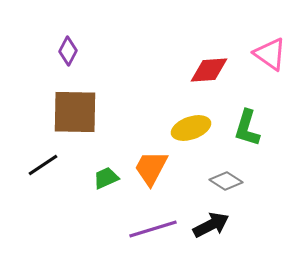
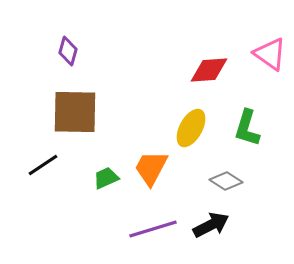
purple diamond: rotated 12 degrees counterclockwise
yellow ellipse: rotated 42 degrees counterclockwise
